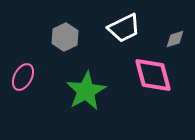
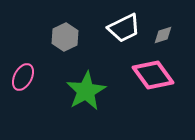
gray diamond: moved 12 px left, 4 px up
pink diamond: rotated 21 degrees counterclockwise
